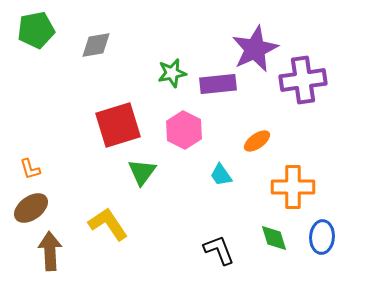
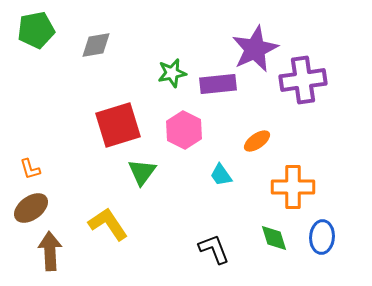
black L-shape: moved 5 px left, 1 px up
